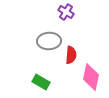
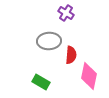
purple cross: moved 1 px down
pink diamond: moved 2 px left, 1 px up
